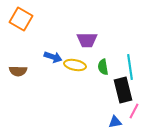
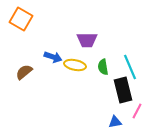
cyan line: rotated 15 degrees counterclockwise
brown semicircle: moved 6 px right, 1 px down; rotated 138 degrees clockwise
pink line: moved 3 px right
